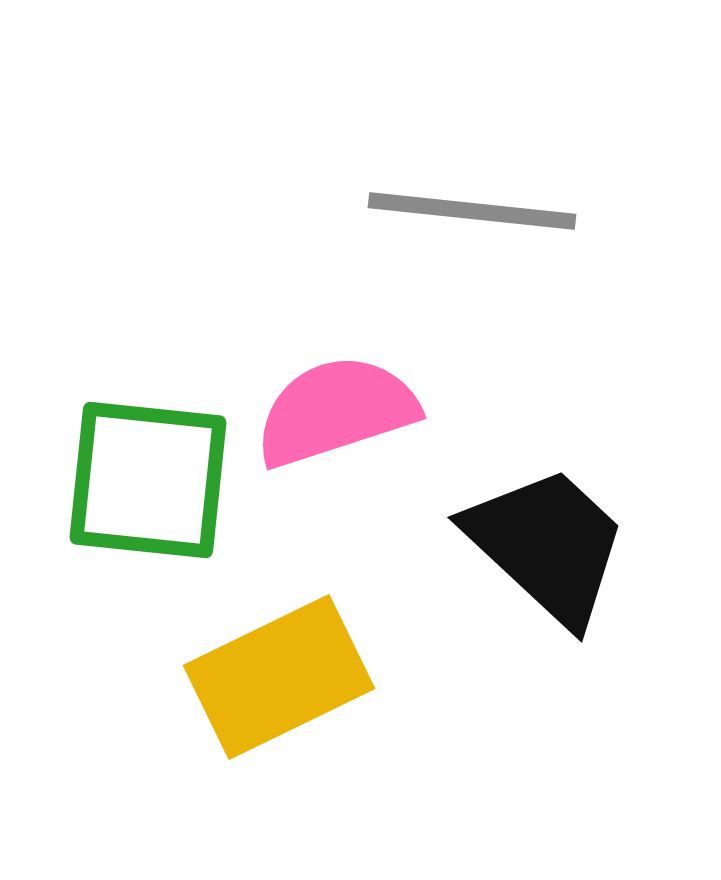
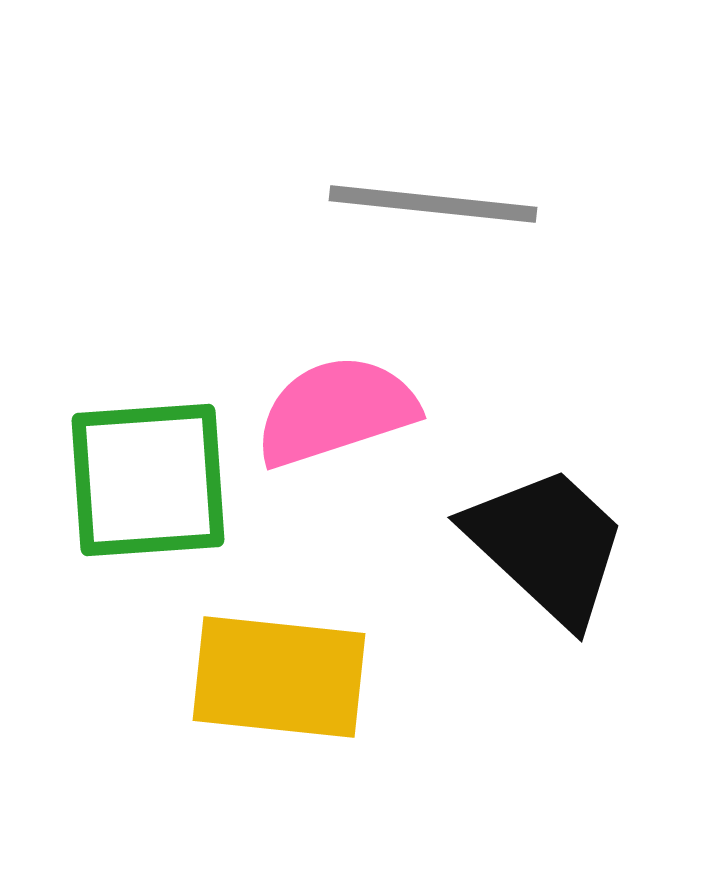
gray line: moved 39 px left, 7 px up
green square: rotated 10 degrees counterclockwise
yellow rectangle: rotated 32 degrees clockwise
